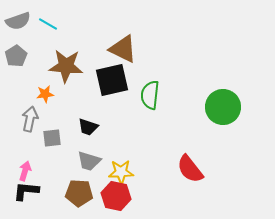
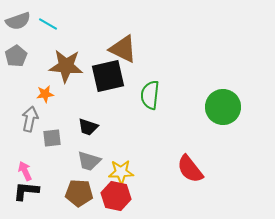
black square: moved 4 px left, 4 px up
pink arrow: rotated 42 degrees counterclockwise
